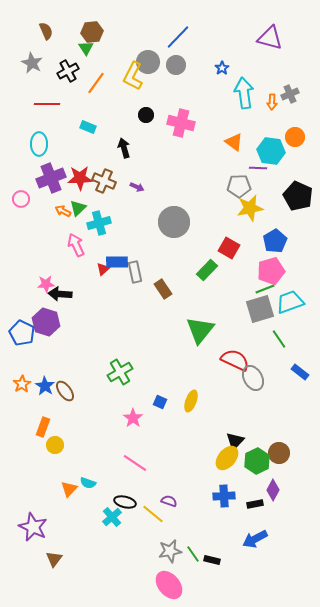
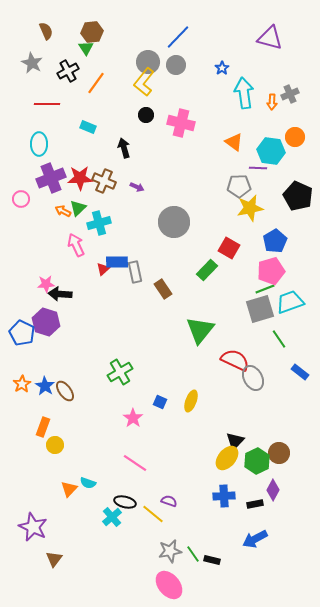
yellow L-shape at (133, 76): moved 11 px right, 6 px down; rotated 12 degrees clockwise
